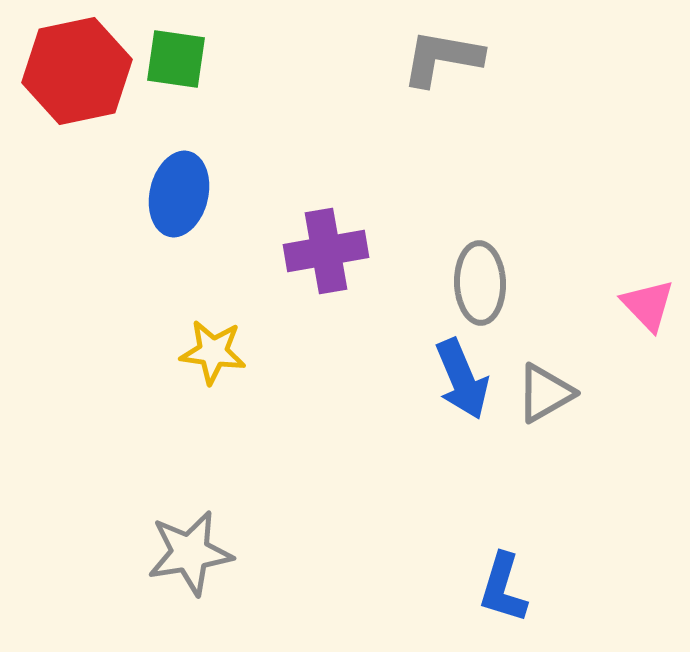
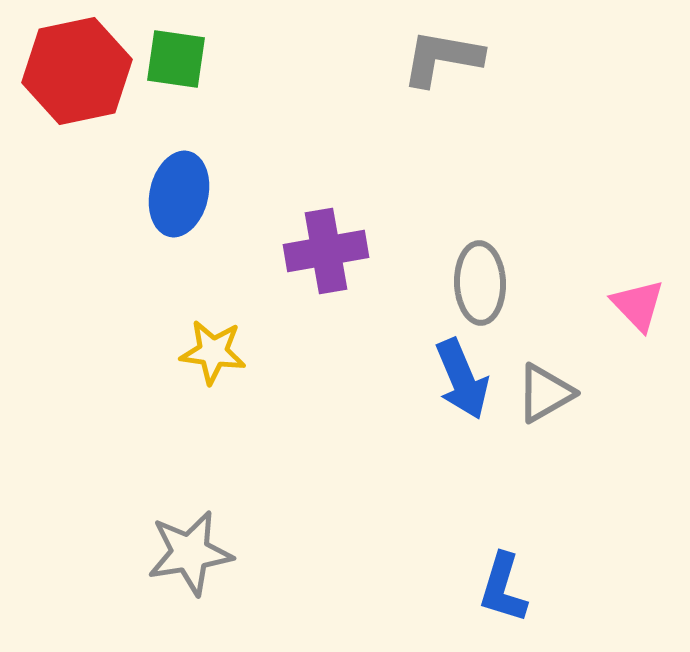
pink triangle: moved 10 px left
